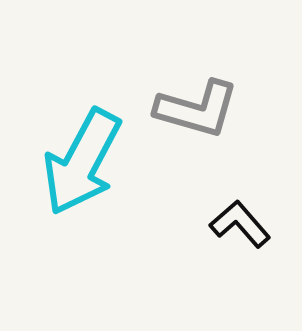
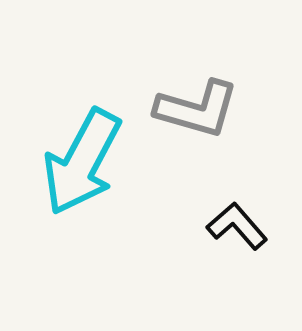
black L-shape: moved 3 px left, 2 px down
